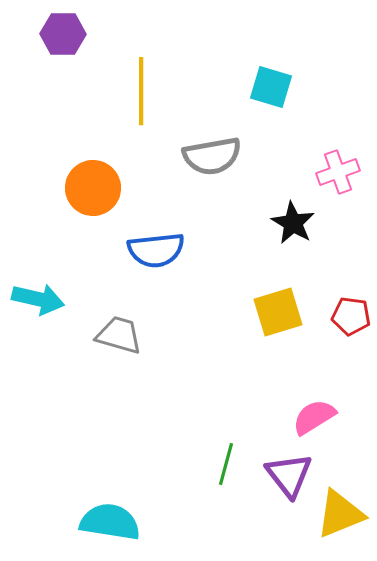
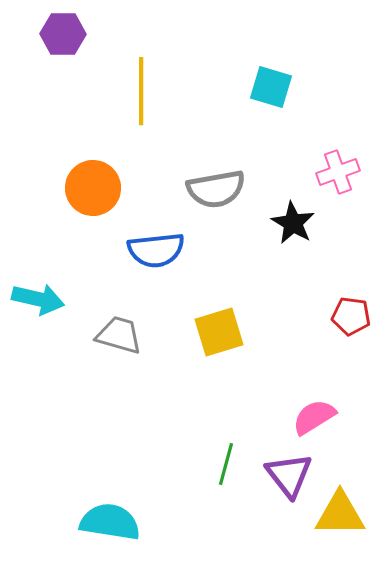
gray semicircle: moved 4 px right, 33 px down
yellow square: moved 59 px left, 20 px down
yellow triangle: rotated 22 degrees clockwise
